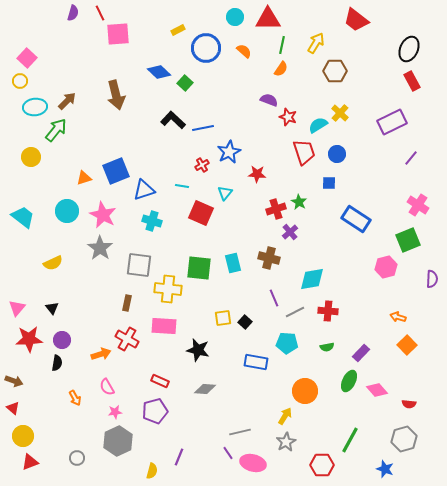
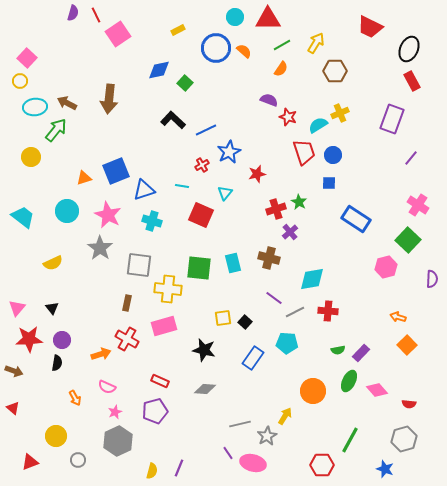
red line at (100, 13): moved 4 px left, 2 px down
red trapezoid at (356, 20): moved 14 px right, 7 px down; rotated 12 degrees counterclockwise
pink square at (118, 34): rotated 30 degrees counterclockwise
green line at (282, 45): rotated 48 degrees clockwise
blue circle at (206, 48): moved 10 px right
blue diamond at (159, 72): moved 2 px up; rotated 55 degrees counterclockwise
brown arrow at (116, 95): moved 7 px left, 4 px down; rotated 20 degrees clockwise
brown arrow at (67, 101): moved 2 px down; rotated 108 degrees counterclockwise
yellow cross at (340, 113): rotated 24 degrees clockwise
purple rectangle at (392, 122): moved 3 px up; rotated 44 degrees counterclockwise
blue line at (203, 128): moved 3 px right, 2 px down; rotated 15 degrees counterclockwise
blue circle at (337, 154): moved 4 px left, 1 px down
red star at (257, 174): rotated 18 degrees counterclockwise
red square at (201, 213): moved 2 px down
pink star at (103, 215): moved 5 px right
green square at (408, 240): rotated 25 degrees counterclockwise
purple line at (274, 298): rotated 30 degrees counterclockwise
pink rectangle at (164, 326): rotated 20 degrees counterclockwise
green semicircle at (327, 347): moved 11 px right, 3 px down
black star at (198, 350): moved 6 px right
blue rectangle at (256, 362): moved 3 px left, 4 px up; rotated 65 degrees counterclockwise
brown arrow at (14, 381): moved 10 px up
pink semicircle at (107, 387): rotated 36 degrees counterclockwise
orange circle at (305, 391): moved 8 px right
pink star at (115, 412): rotated 16 degrees counterclockwise
gray line at (240, 432): moved 8 px up
yellow circle at (23, 436): moved 33 px right
gray star at (286, 442): moved 19 px left, 6 px up
purple line at (179, 457): moved 11 px down
gray circle at (77, 458): moved 1 px right, 2 px down
